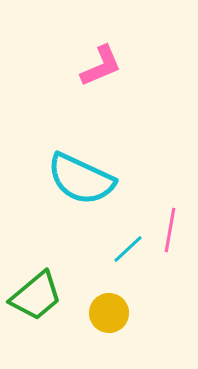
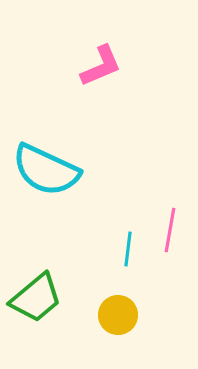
cyan semicircle: moved 35 px left, 9 px up
cyan line: rotated 40 degrees counterclockwise
green trapezoid: moved 2 px down
yellow circle: moved 9 px right, 2 px down
